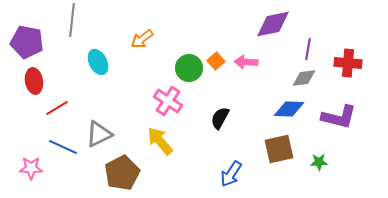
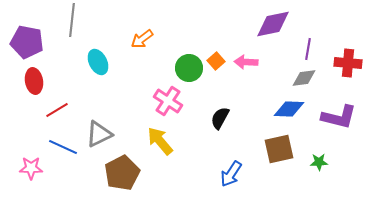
red line: moved 2 px down
